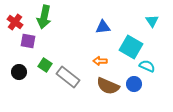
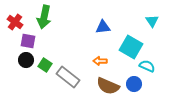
black circle: moved 7 px right, 12 px up
